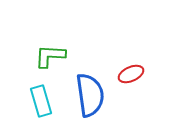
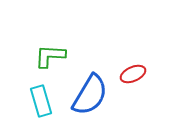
red ellipse: moved 2 px right
blue semicircle: rotated 39 degrees clockwise
